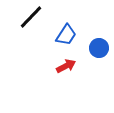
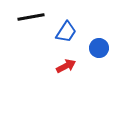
black line: rotated 36 degrees clockwise
blue trapezoid: moved 3 px up
